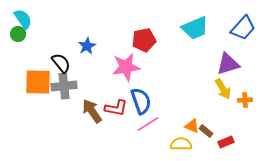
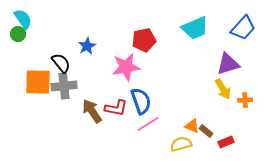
yellow semicircle: rotated 15 degrees counterclockwise
